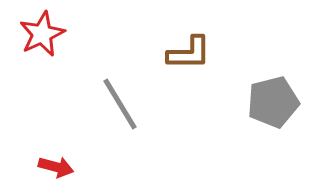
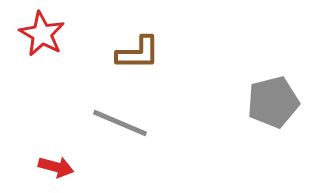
red star: rotated 18 degrees counterclockwise
brown L-shape: moved 51 px left
gray line: moved 19 px down; rotated 36 degrees counterclockwise
